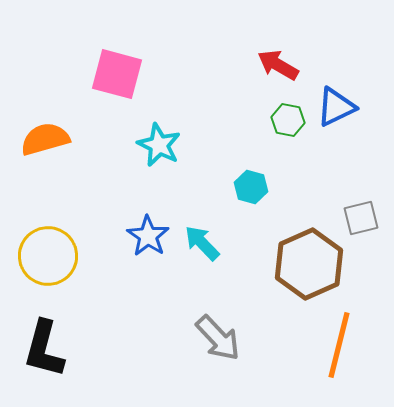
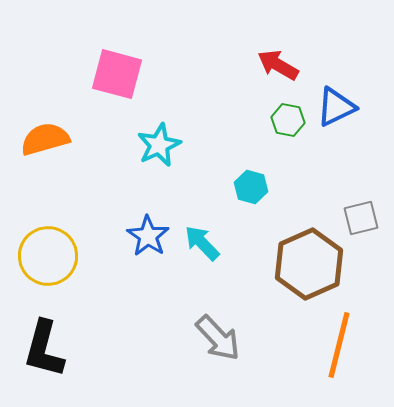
cyan star: rotated 21 degrees clockwise
